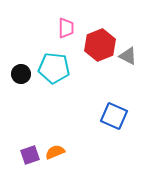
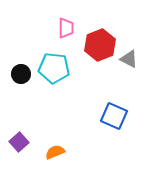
gray triangle: moved 1 px right, 3 px down
purple square: moved 11 px left, 13 px up; rotated 24 degrees counterclockwise
